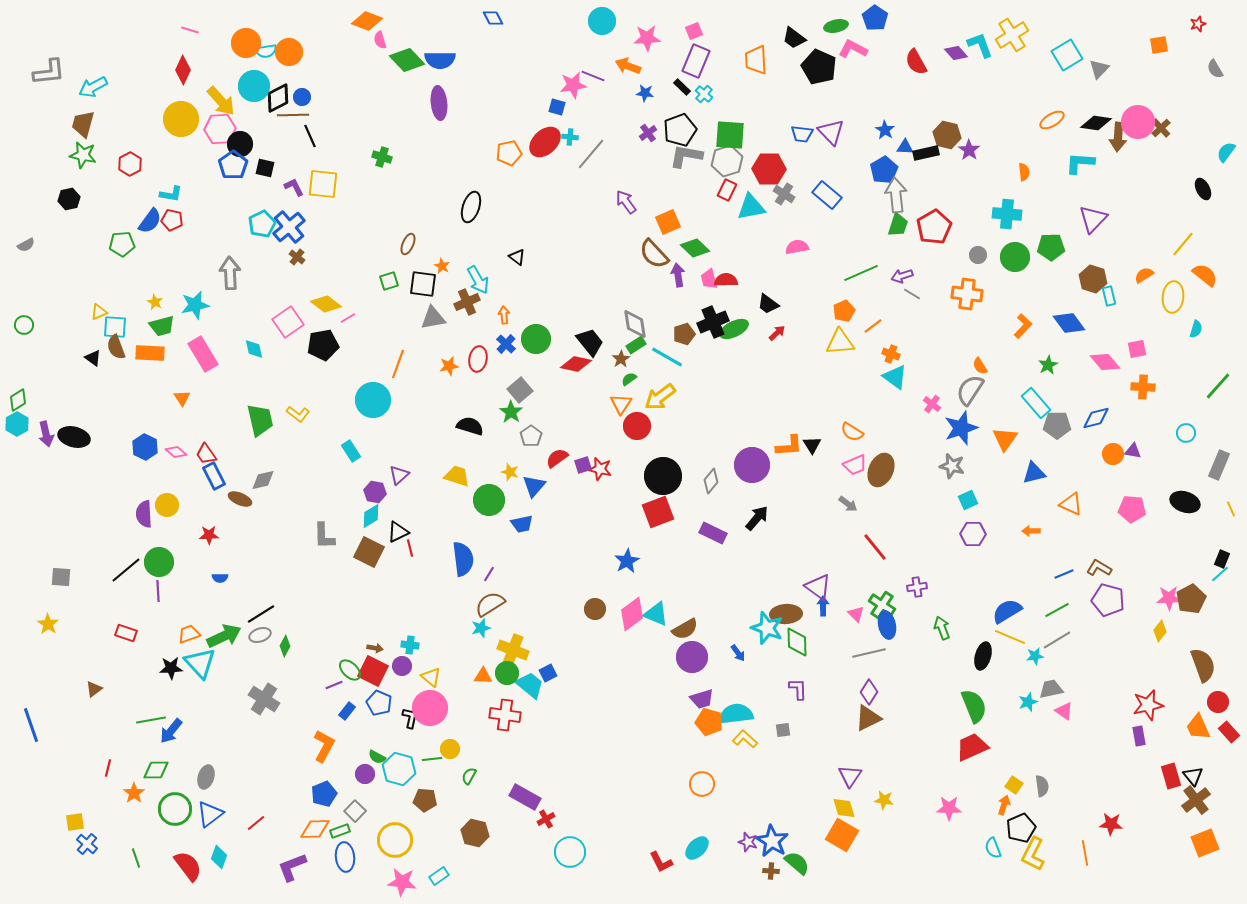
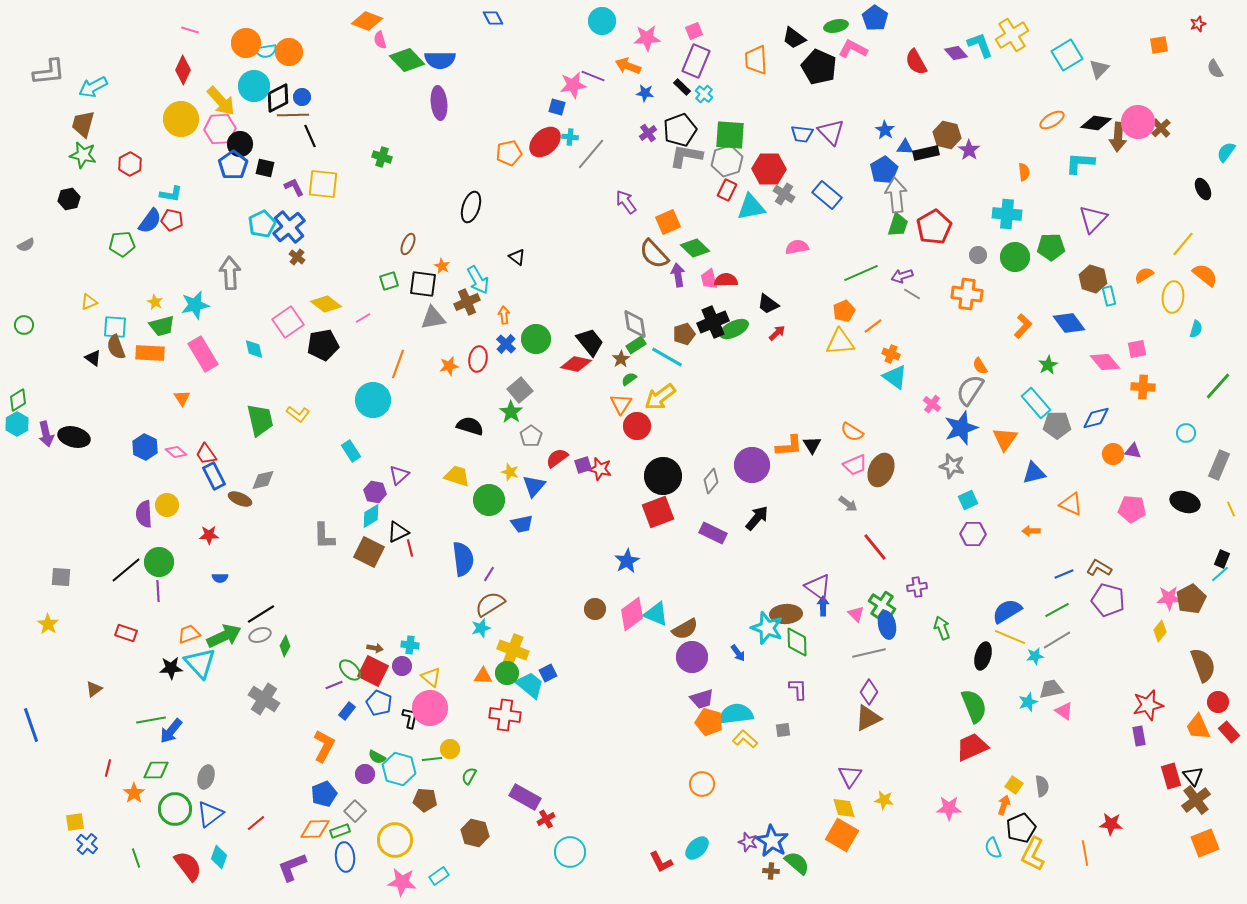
yellow triangle at (99, 312): moved 10 px left, 10 px up
pink line at (348, 318): moved 15 px right
